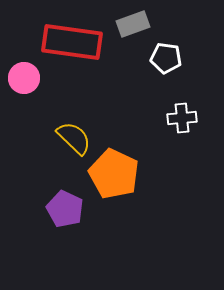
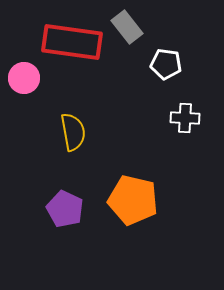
gray rectangle: moved 6 px left, 3 px down; rotated 72 degrees clockwise
white pentagon: moved 6 px down
white cross: moved 3 px right; rotated 8 degrees clockwise
yellow semicircle: moved 1 px left, 6 px up; rotated 36 degrees clockwise
orange pentagon: moved 19 px right, 26 px down; rotated 12 degrees counterclockwise
